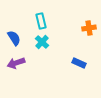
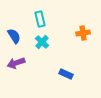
cyan rectangle: moved 1 px left, 2 px up
orange cross: moved 6 px left, 5 px down
blue semicircle: moved 2 px up
blue rectangle: moved 13 px left, 11 px down
